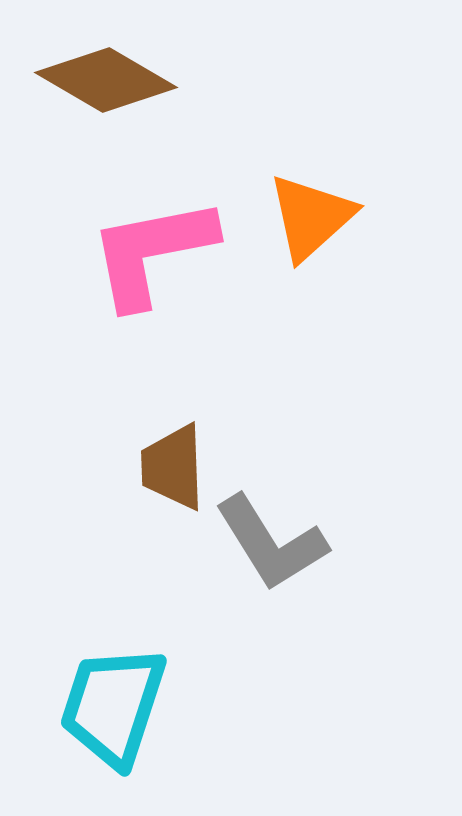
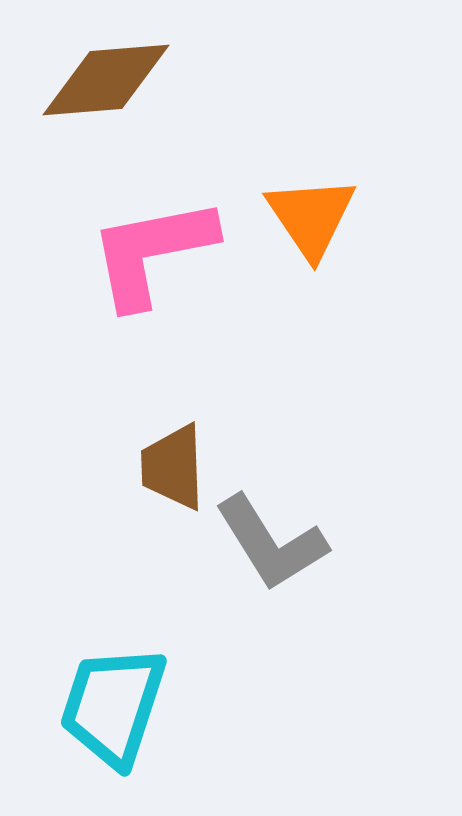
brown diamond: rotated 35 degrees counterclockwise
orange triangle: rotated 22 degrees counterclockwise
